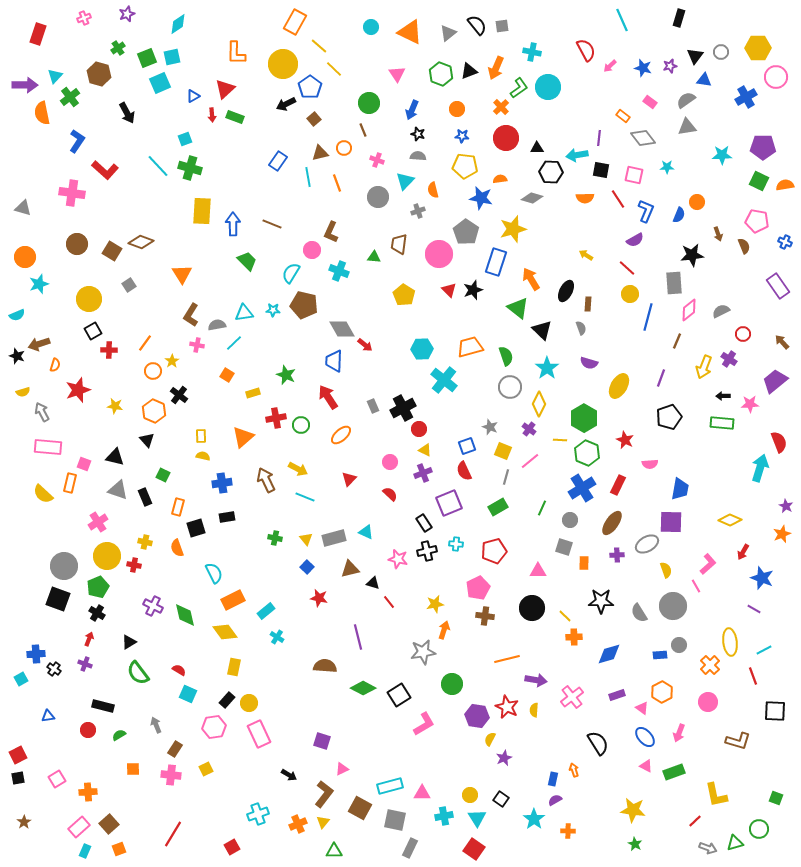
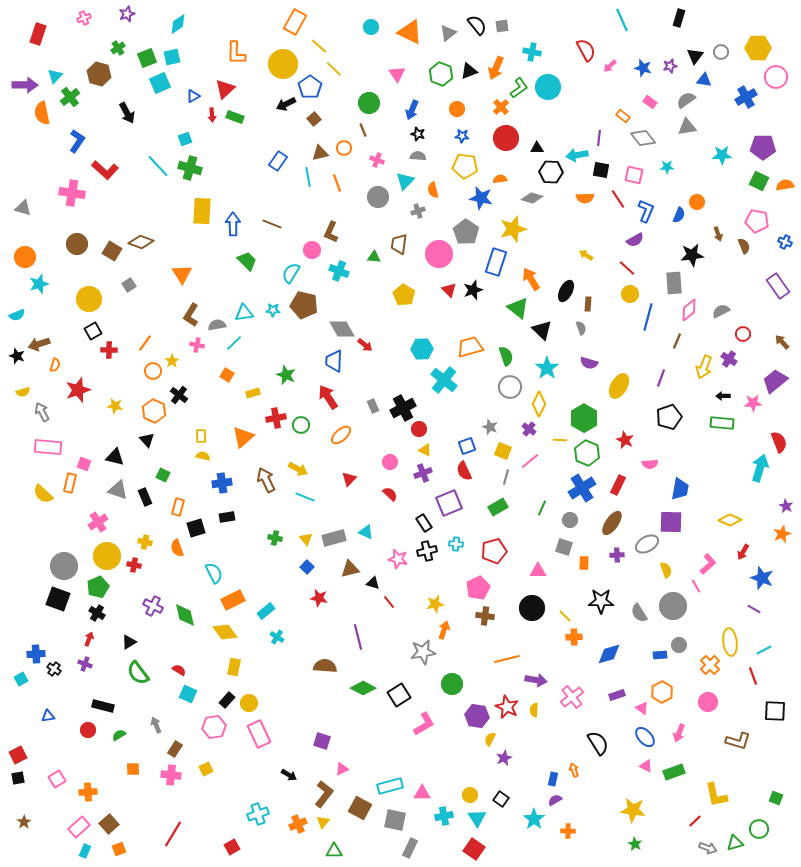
pink star at (750, 404): moved 3 px right, 1 px up
